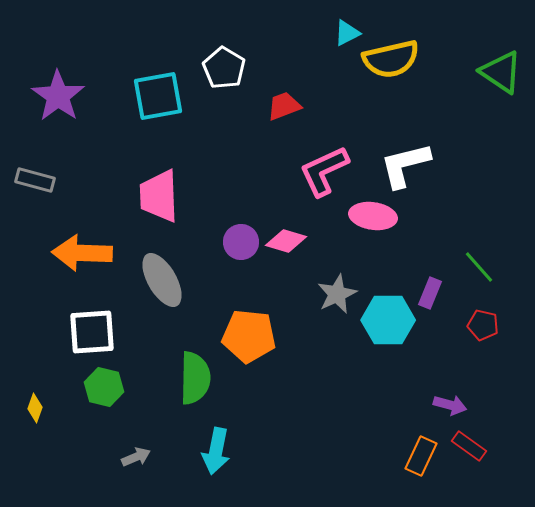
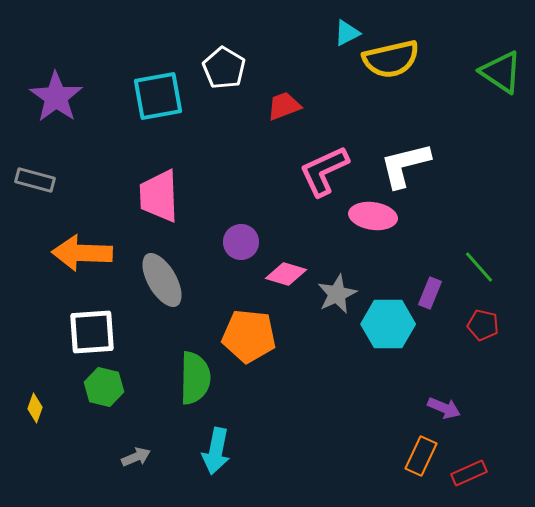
purple star: moved 2 px left, 1 px down
pink diamond: moved 33 px down
cyan hexagon: moved 4 px down
purple arrow: moved 6 px left, 3 px down; rotated 8 degrees clockwise
red rectangle: moved 27 px down; rotated 60 degrees counterclockwise
